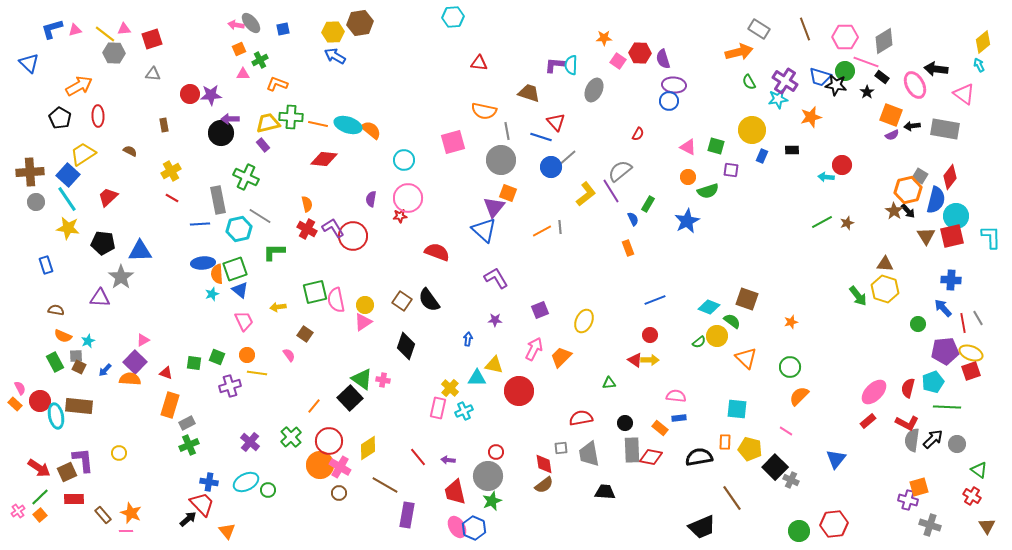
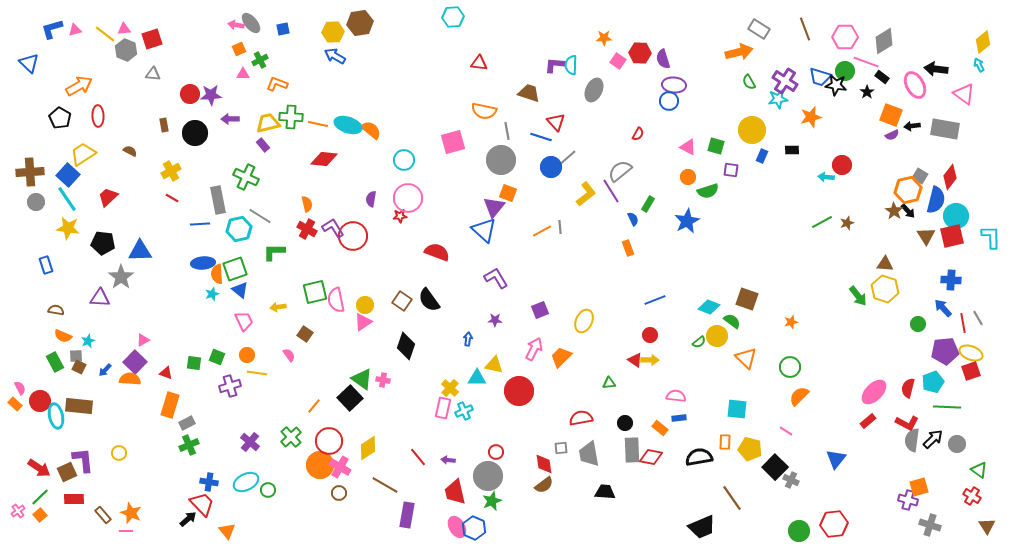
gray hexagon at (114, 53): moved 12 px right, 3 px up; rotated 20 degrees clockwise
black circle at (221, 133): moved 26 px left
pink rectangle at (438, 408): moved 5 px right
